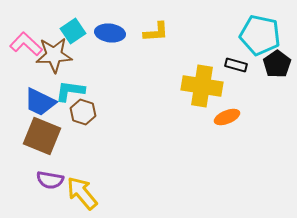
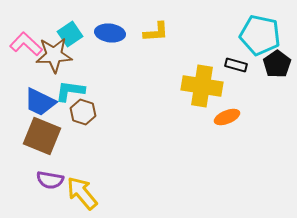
cyan square: moved 3 px left, 3 px down
